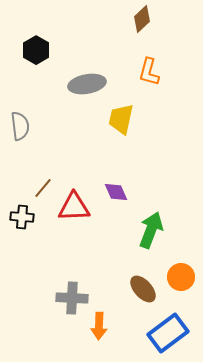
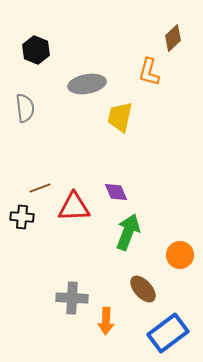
brown diamond: moved 31 px right, 19 px down
black hexagon: rotated 8 degrees counterclockwise
yellow trapezoid: moved 1 px left, 2 px up
gray semicircle: moved 5 px right, 18 px up
brown line: moved 3 px left; rotated 30 degrees clockwise
green arrow: moved 23 px left, 2 px down
orange circle: moved 1 px left, 22 px up
orange arrow: moved 7 px right, 5 px up
